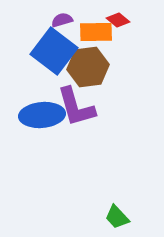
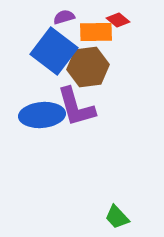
purple semicircle: moved 2 px right, 3 px up
